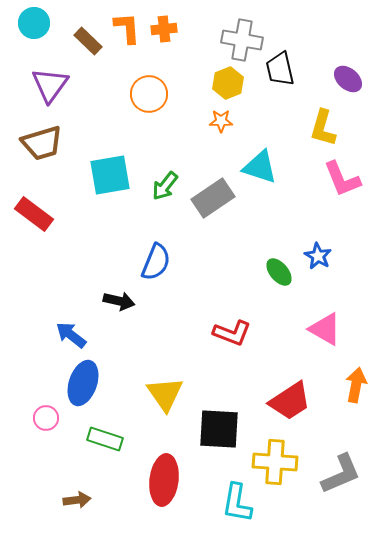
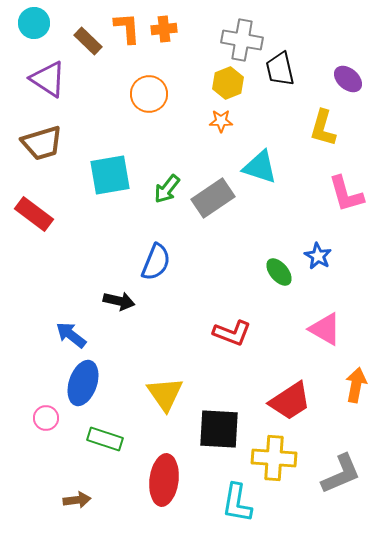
purple triangle: moved 2 px left, 6 px up; rotated 33 degrees counterclockwise
pink L-shape: moved 4 px right, 15 px down; rotated 6 degrees clockwise
green arrow: moved 2 px right, 3 px down
yellow cross: moved 1 px left, 4 px up
